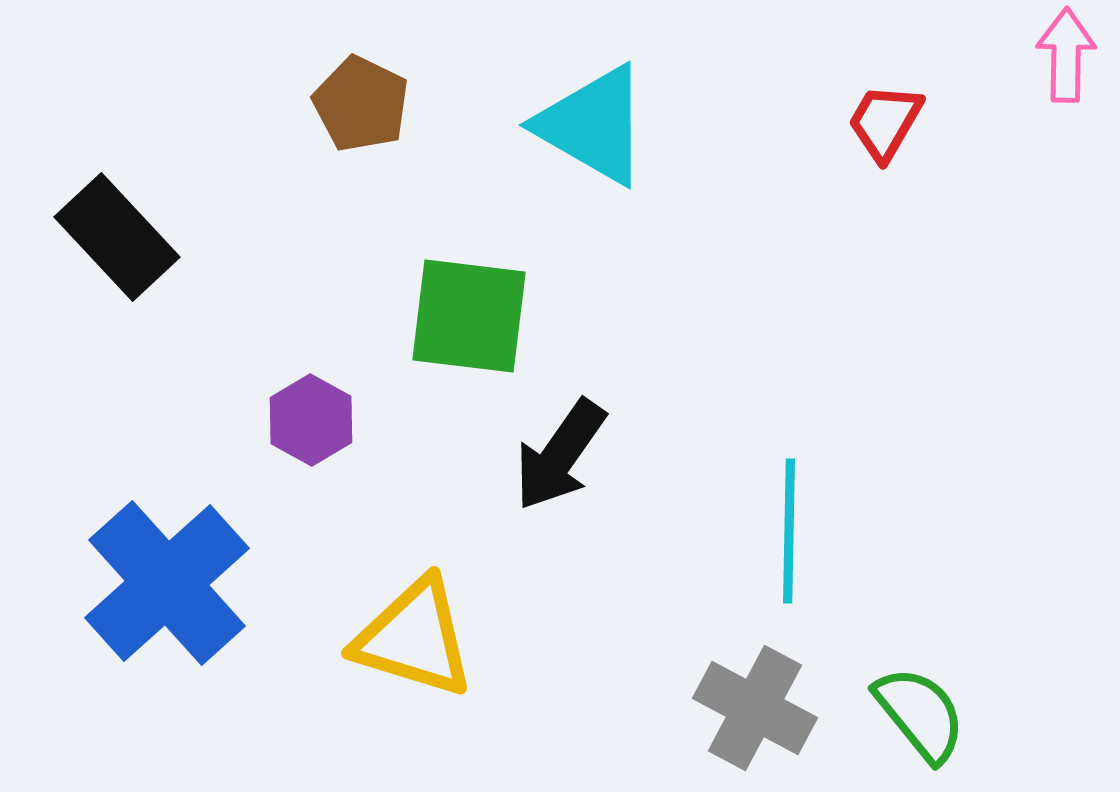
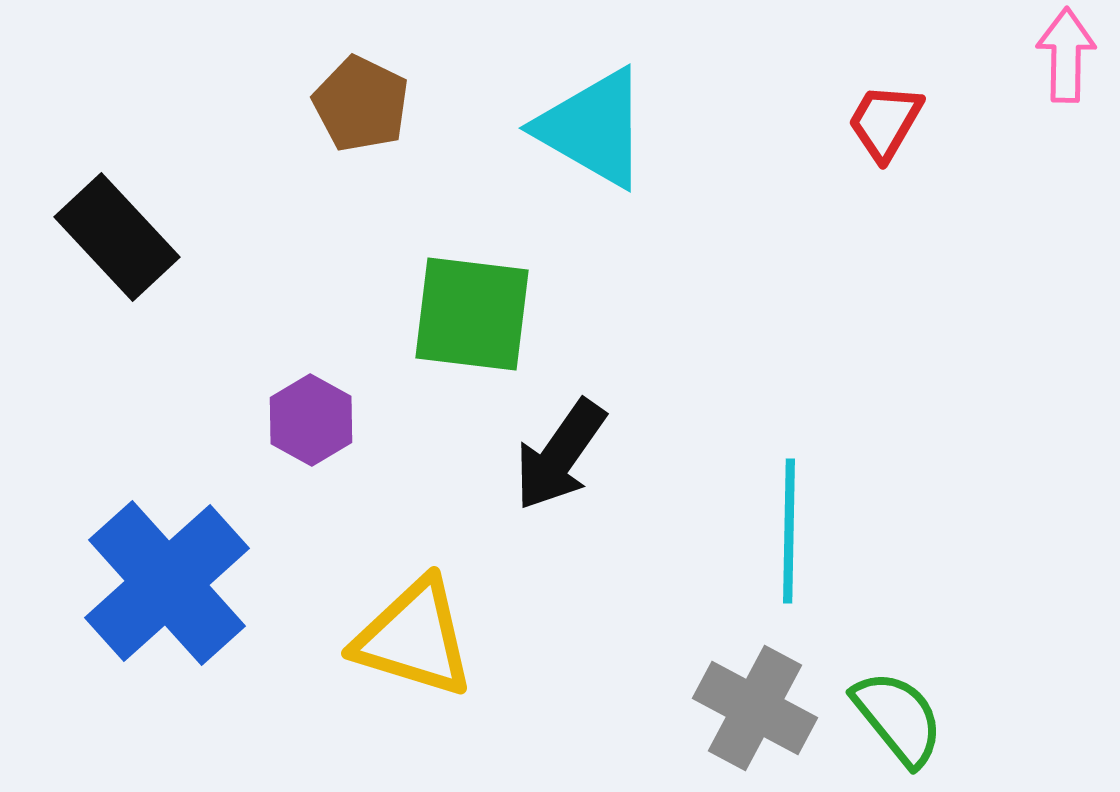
cyan triangle: moved 3 px down
green square: moved 3 px right, 2 px up
green semicircle: moved 22 px left, 4 px down
